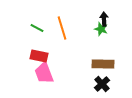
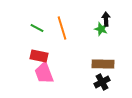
black arrow: moved 2 px right
black cross: moved 2 px up; rotated 14 degrees clockwise
